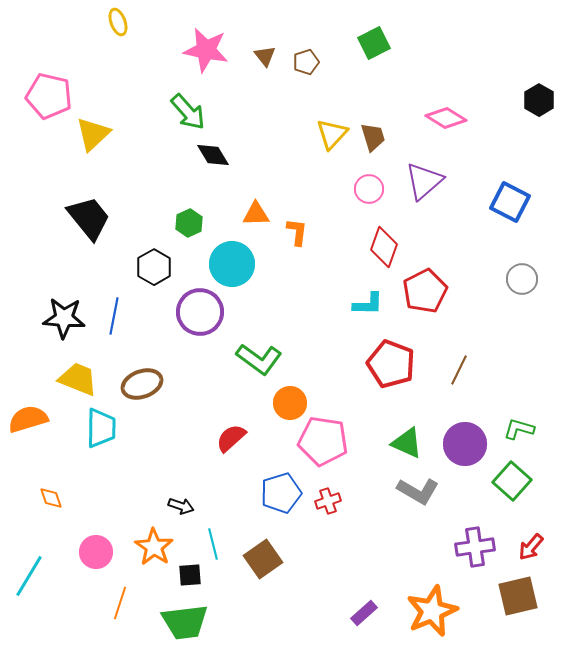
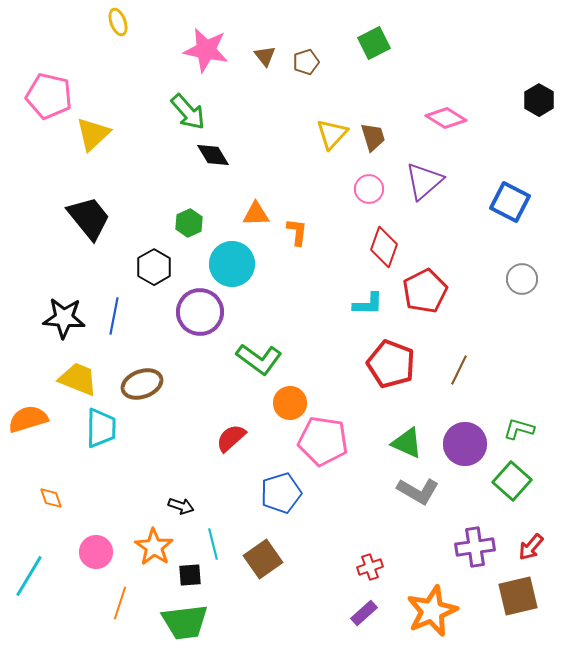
red cross at (328, 501): moved 42 px right, 66 px down
